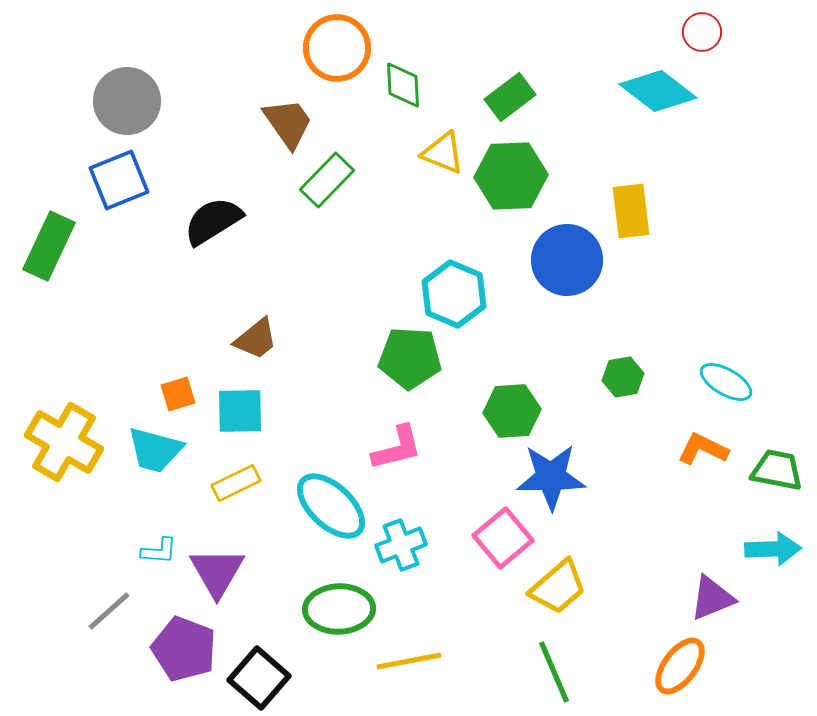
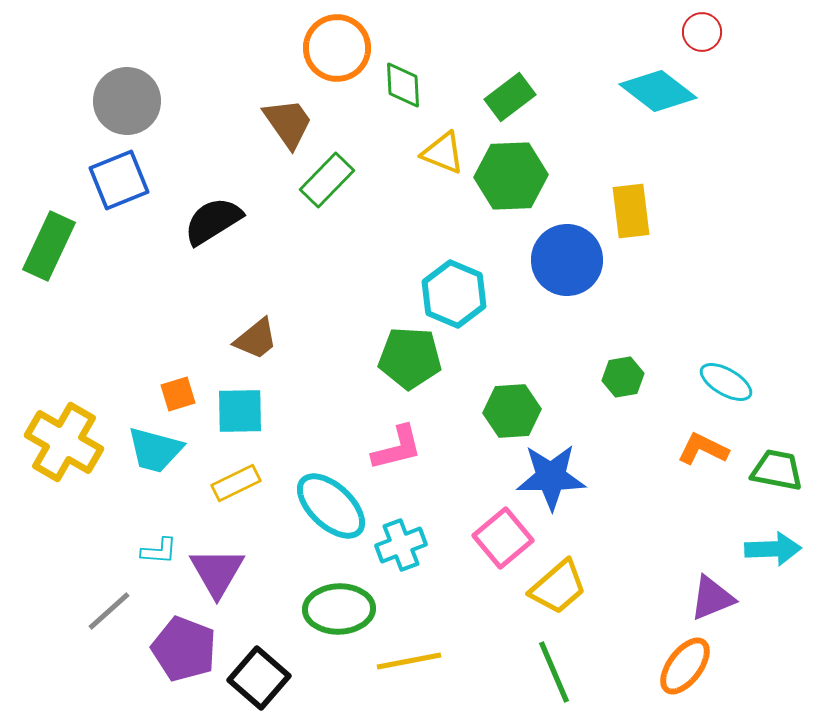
orange ellipse at (680, 666): moved 5 px right
